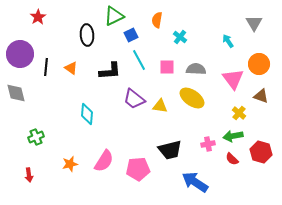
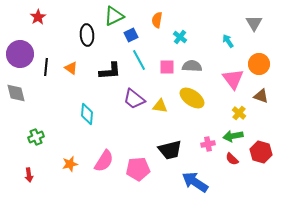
gray semicircle: moved 4 px left, 3 px up
